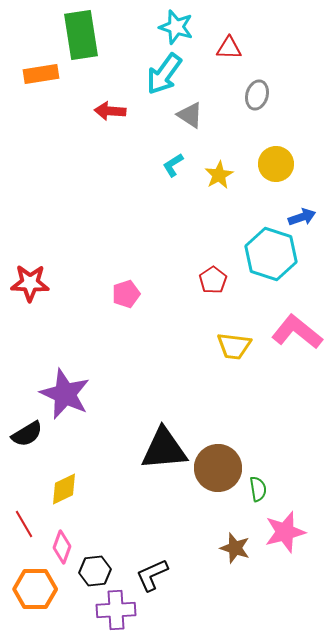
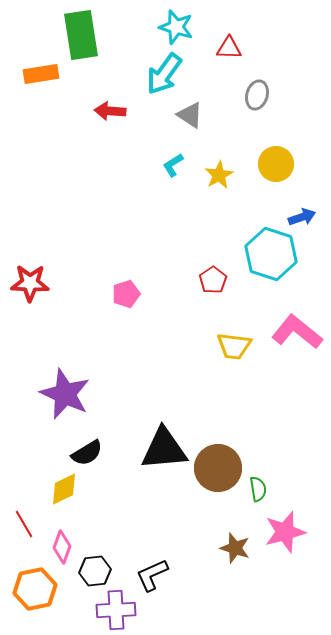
black semicircle: moved 60 px right, 19 px down
orange hexagon: rotated 12 degrees counterclockwise
